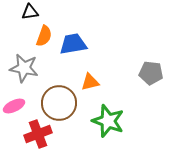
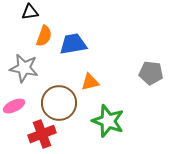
red cross: moved 4 px right
